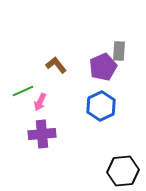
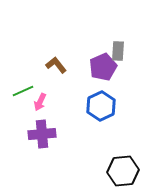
gray rectangle: moved 1 px left
